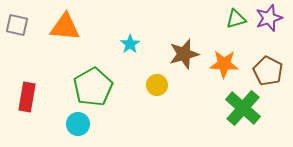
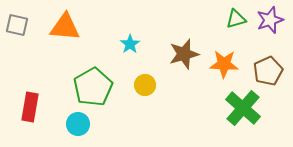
purple star: moved 1 px right, 2 px down
brown pentagon: rotated 20 degrees clockwise
yellow circle: moved 12 px left
red rectangle: moved 3 px right, 10 px down
